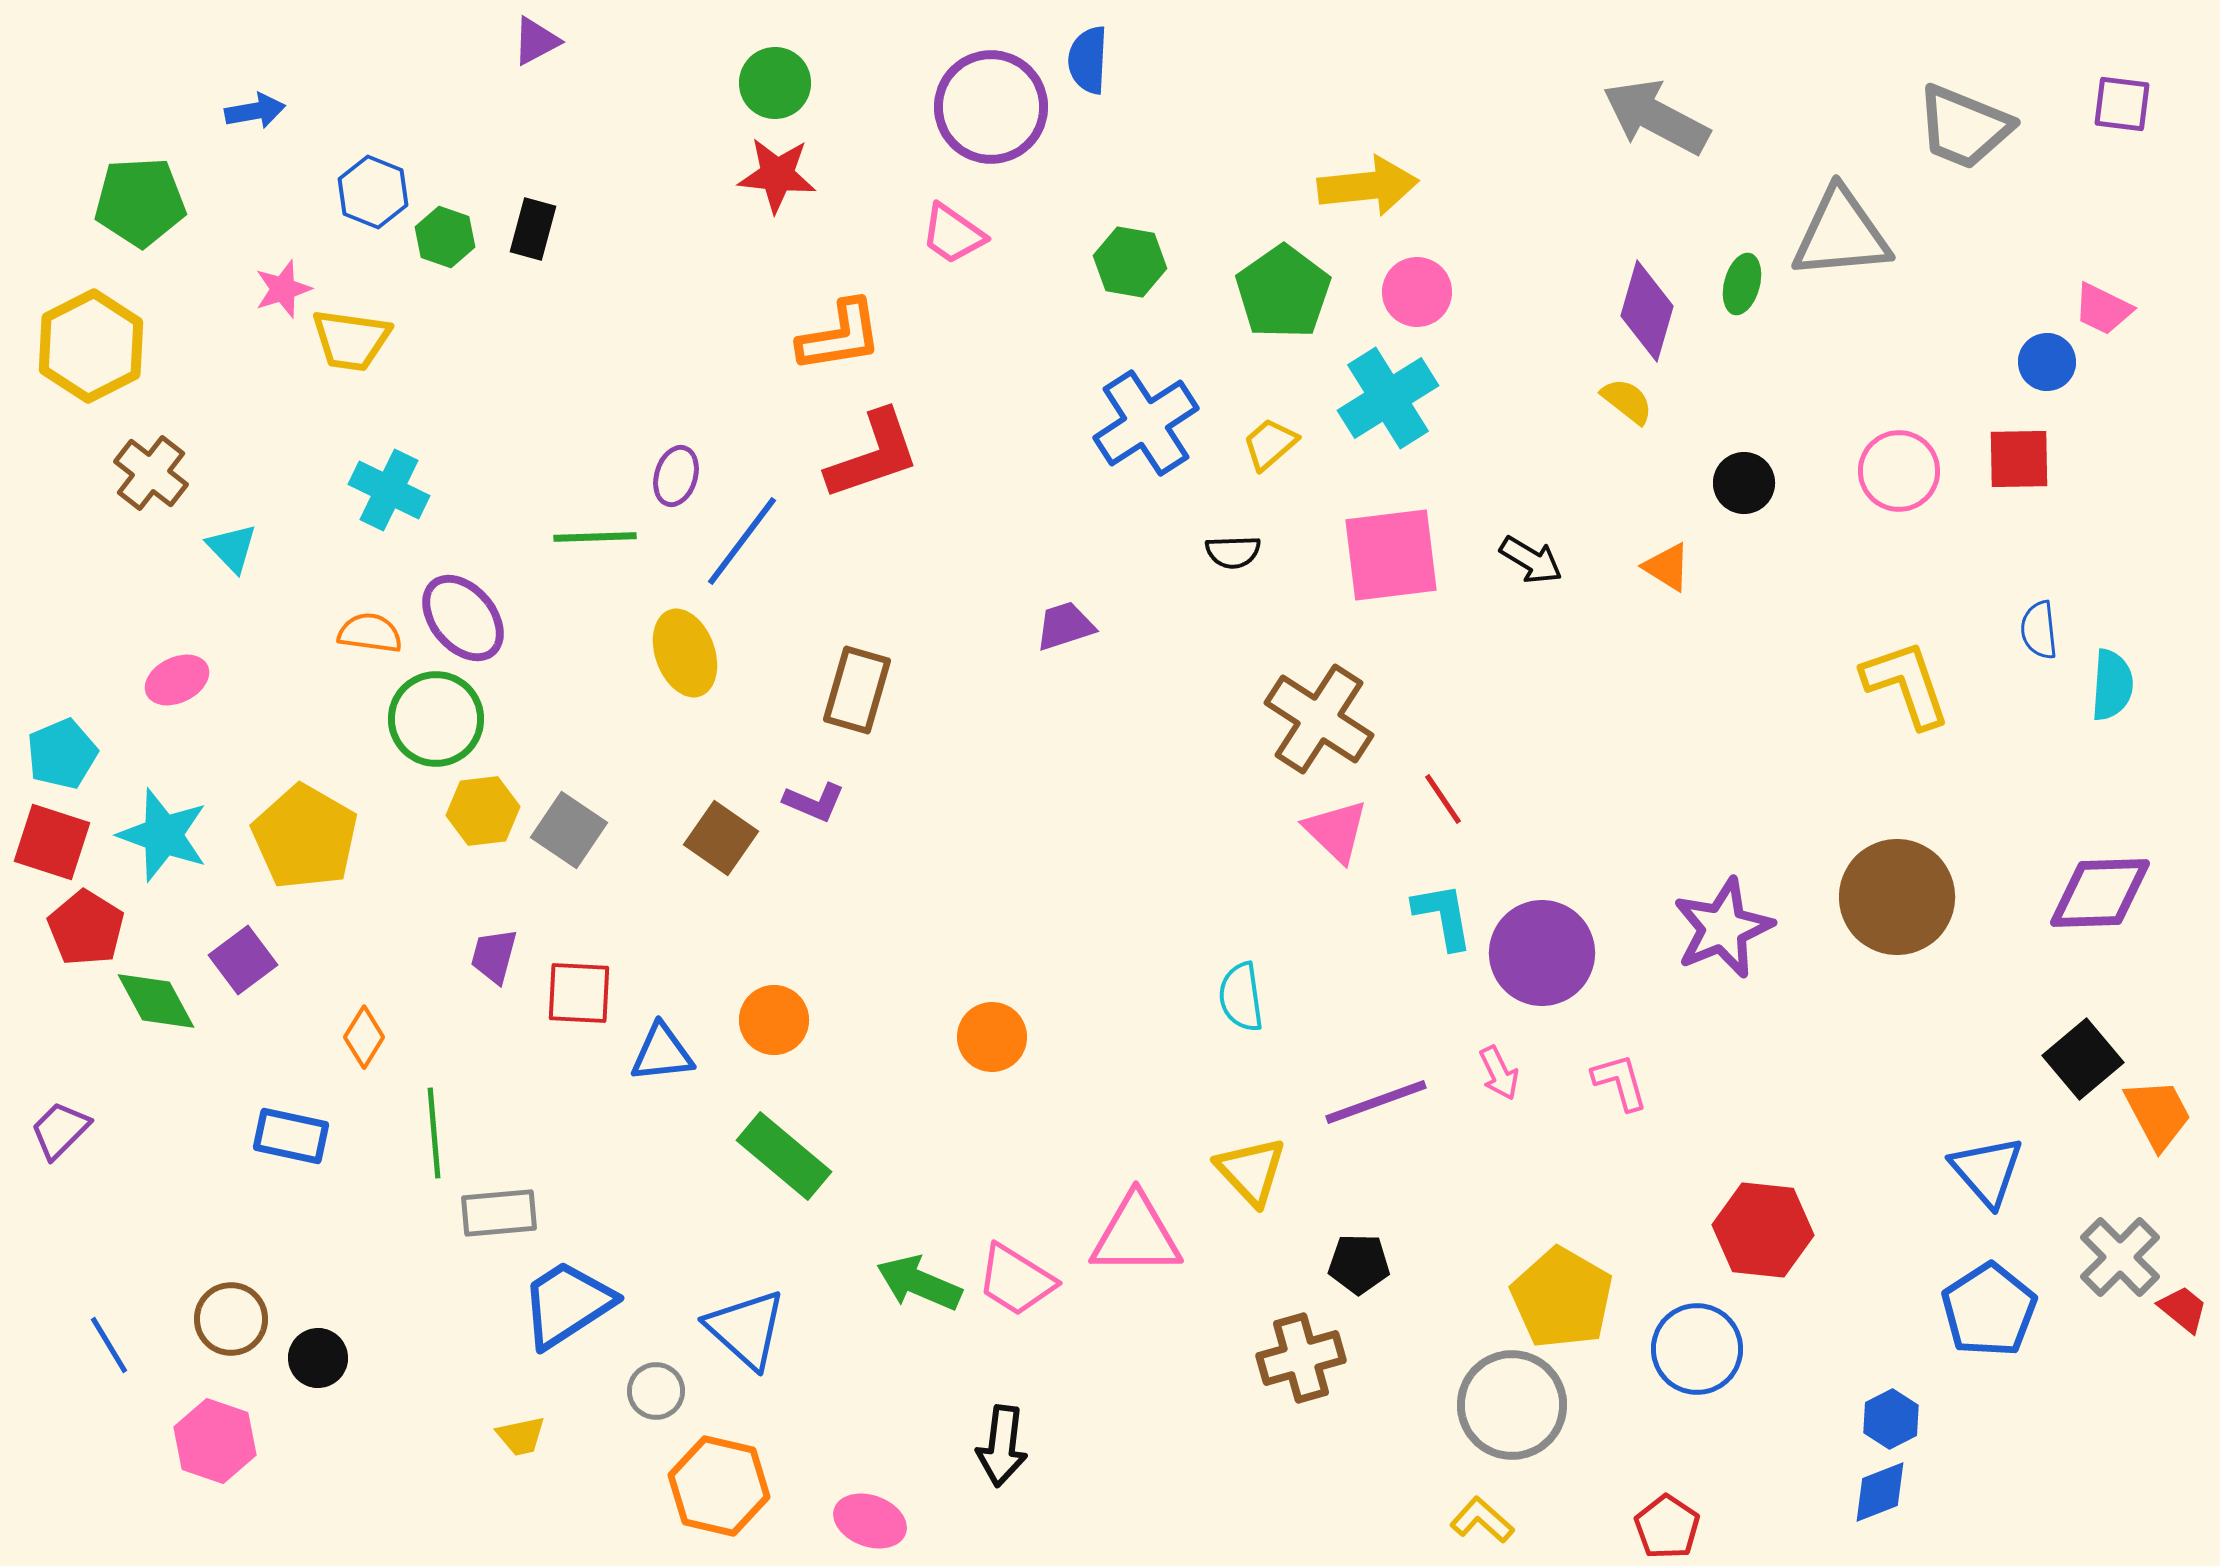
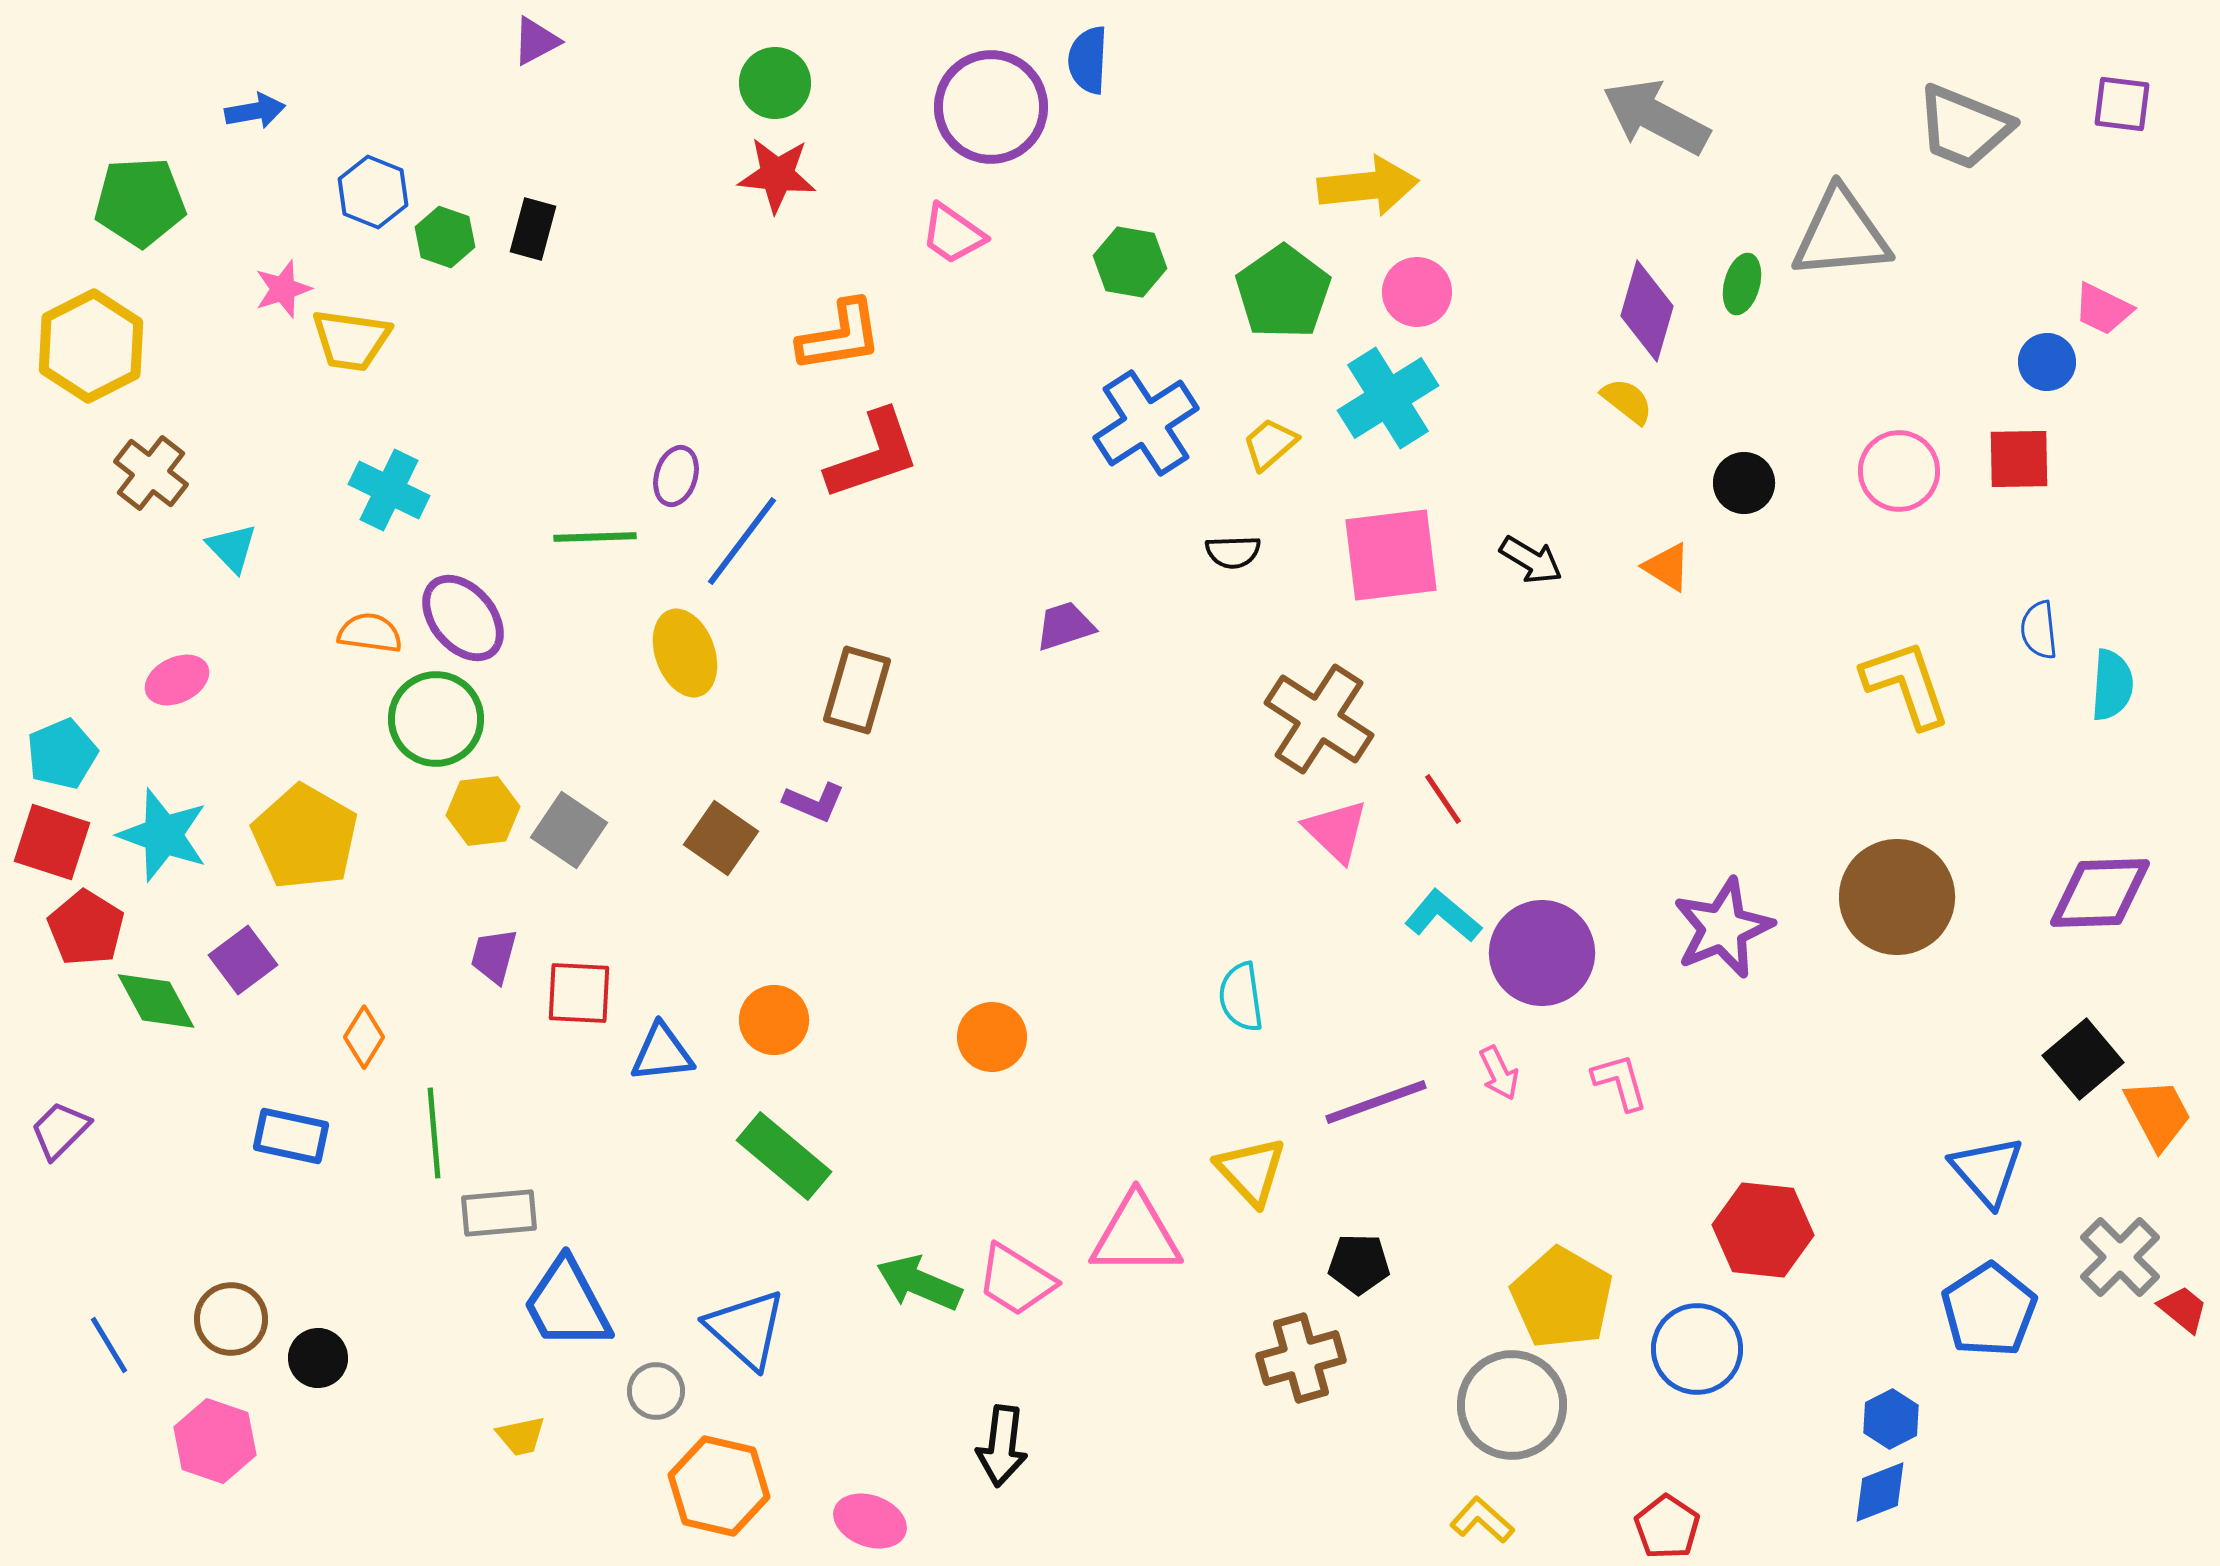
cyan L-shape at (1443, 916): rotated 40 degrees counterclockwise
blue trapezoid at (567, 1304): rotated 85 degrees counterclockwise
